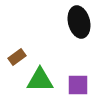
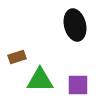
black ellipse: moved 4 px left, 3 px down
brown rectangle: rotated 18 degrees clockwise
